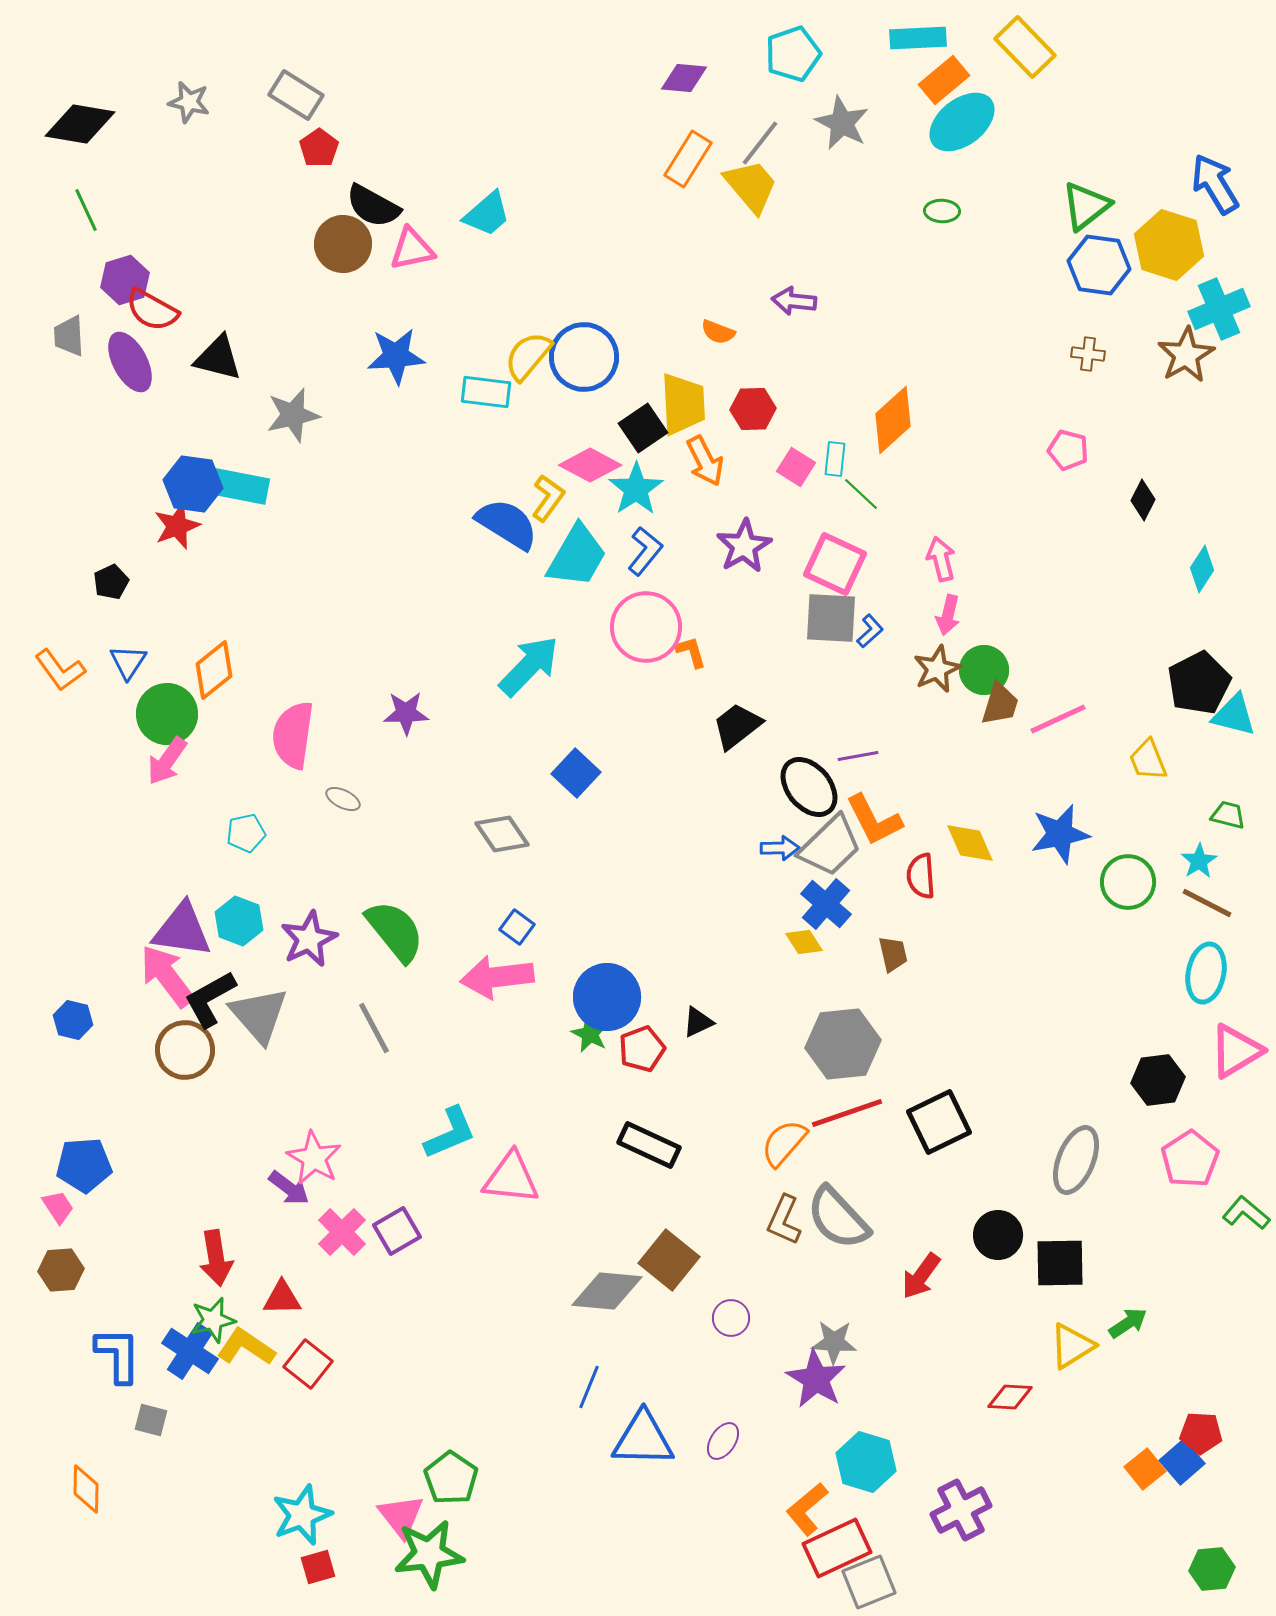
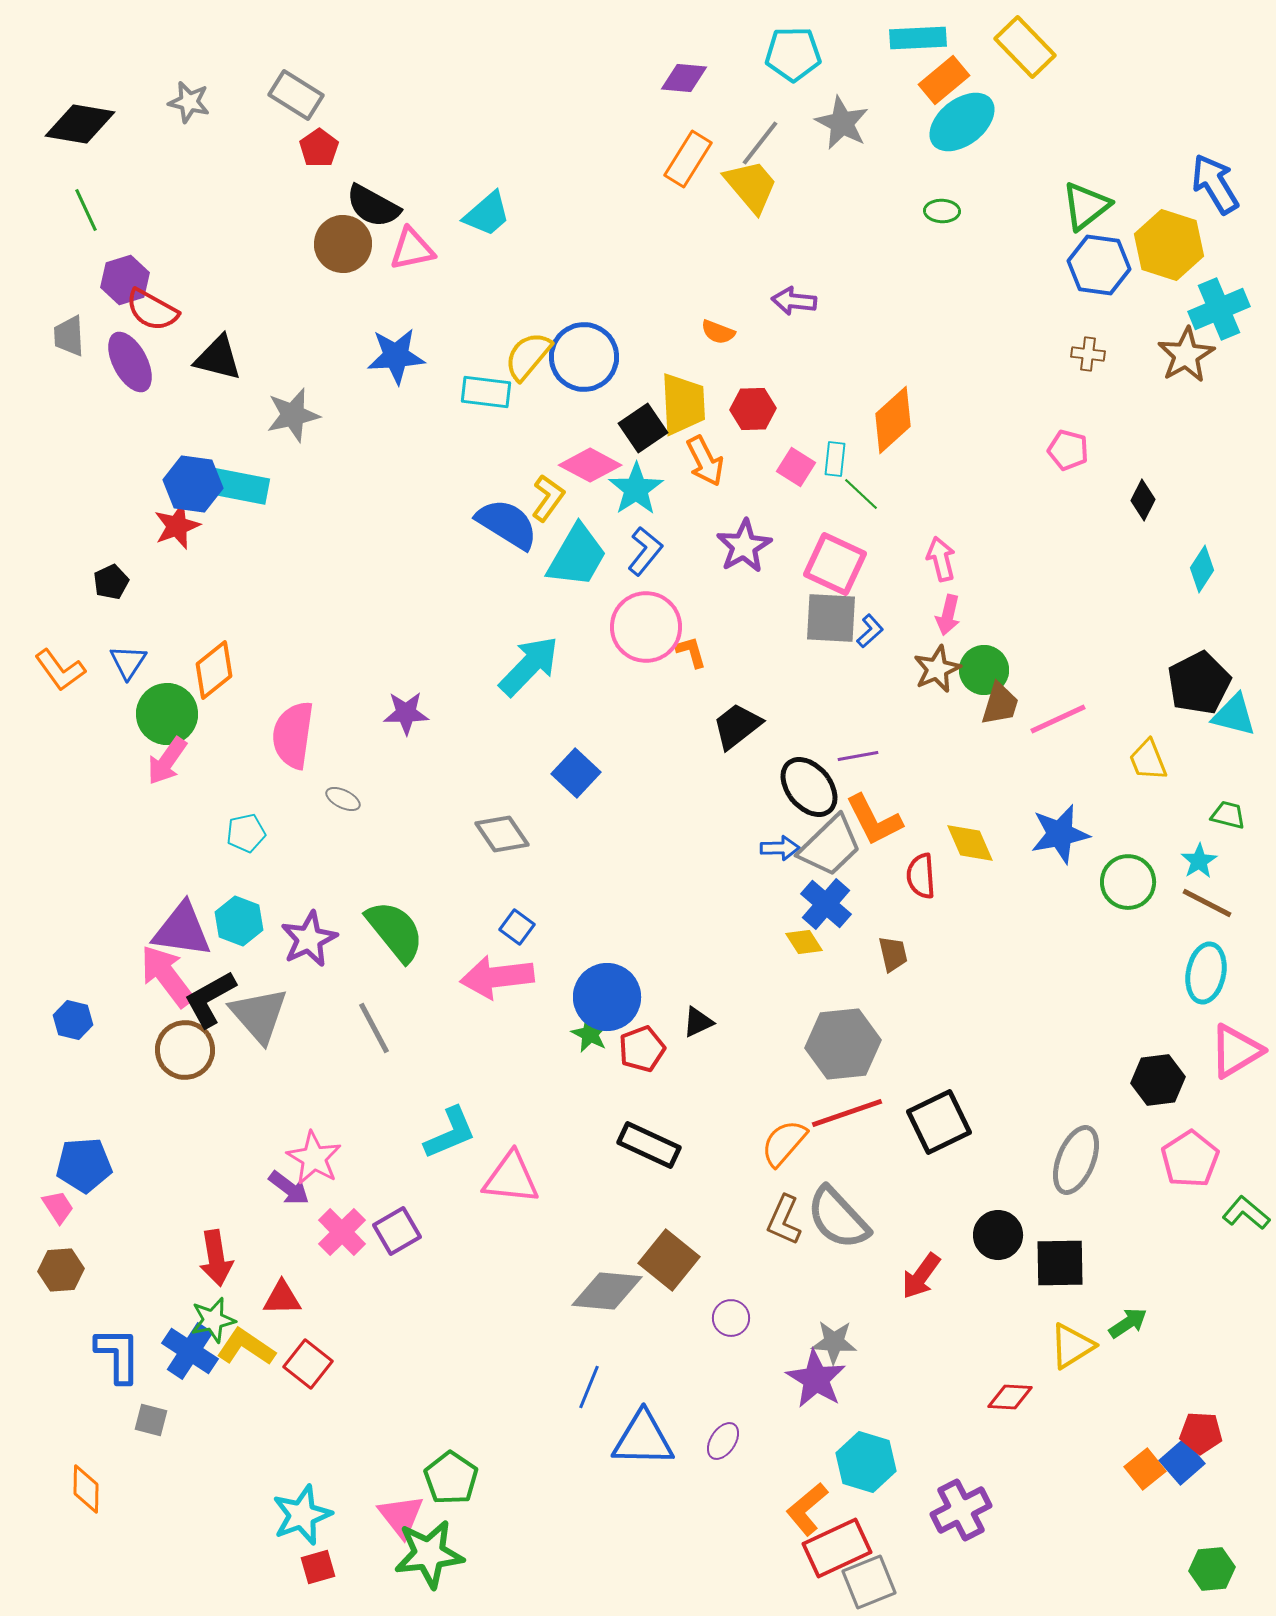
cyan pentagon at (793, 54): rotated 18 degrees clockwise
